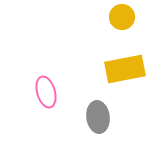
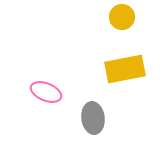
pink ellipse: rotated 52 degrees counterclockwise
gray ellipse: moved 5 px left, 1 px down
